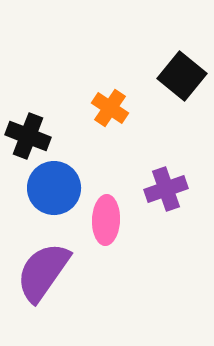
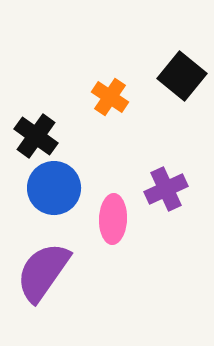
orange cross: moved 11 px up
black cross: moved 8 px right; rotated 15 degrees clockwise
purple cross: rotated 6 degrees counterclockwise
pink ellipse: moved 7 px right, 1 px up
